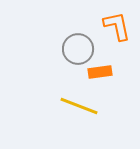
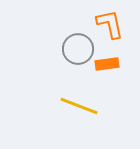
orange L-shape: moved 7 px left, 2 px up
orange rectangle: moved 7 px right, 8 px up
